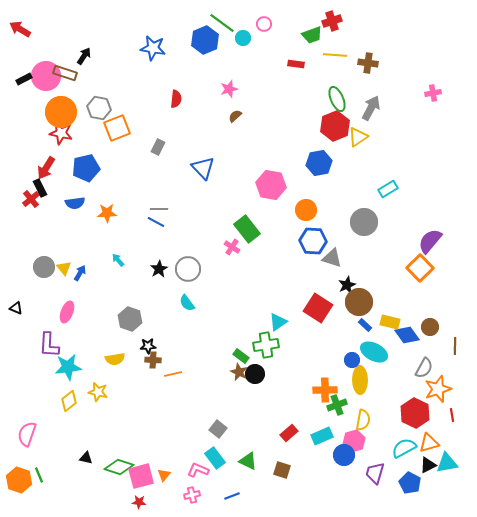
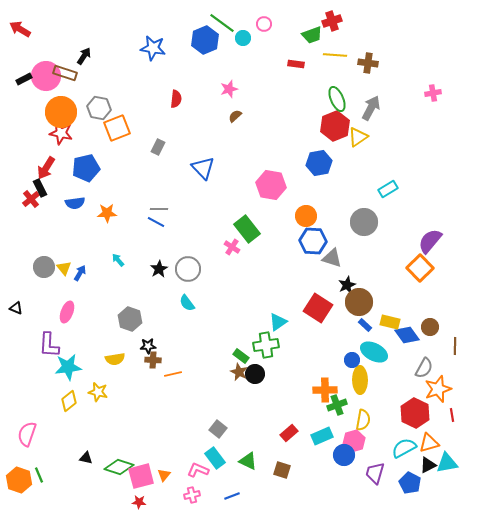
orange circle at (306, 210): moved 6 px down
